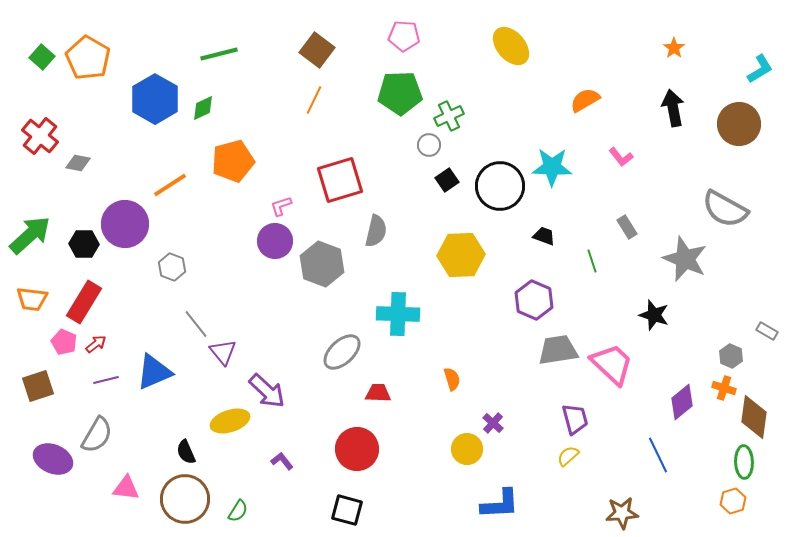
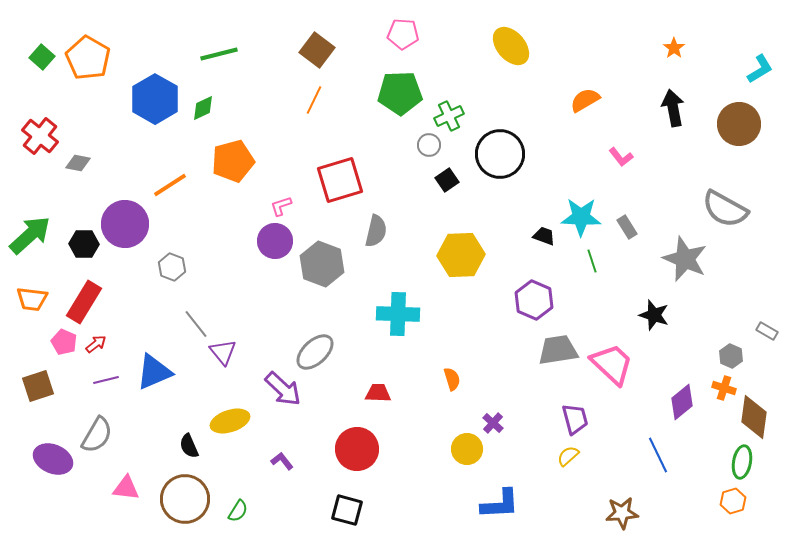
pink pentagon at (404, 36): moved 1 px left, 2 px up
cyan star at (552, 167): moved 29 px right, 50 px down
black circle at (500, 186): moved 32 px up
gray ellipse at (342, 352): moved 27 px left
purple arrow at (267, 391): moved 16 px right, 2 px up
black semicircle at (186, 452): moved 3 px right, 6 px up
green ellipse at (744, 462): moved 2 px left; rotated 12 degrees clockwise
